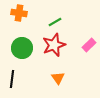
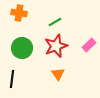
red star: moved 2 px right, 1 px down
orange triangle: moved 4 px up
